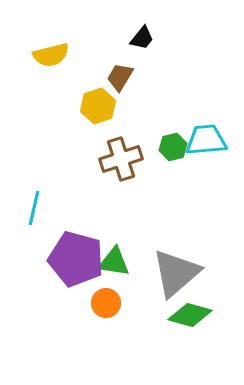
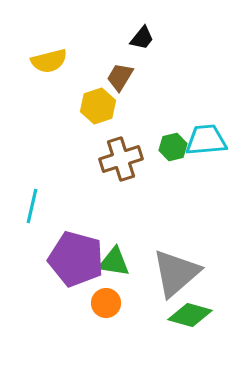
yellow semicircle: moved 2 px left, 6 px down
cyan line: moved 2 px left, 2 px up
